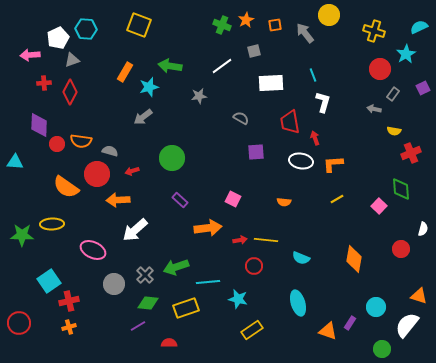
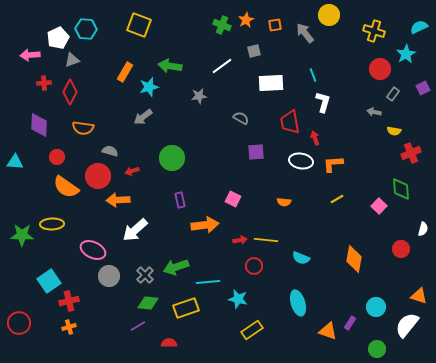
gray arrow at (374, 109): moved 3 px down
orange semicircle at (81, 141): moved 2 px right, 13 px up
red circle at (57, 144): moved 13 px down
red circle at (97, 174): moved 1 px right, 2 px down
purple rectangle at (180, 200): rotated 35 degrees clockwise
orange arrow at (208, 228): moved 3 px left, 3 px up
gray circle at (114, 284): moved 5 px left, 8 px up
green circle at (382, 349): moved 5 px left
